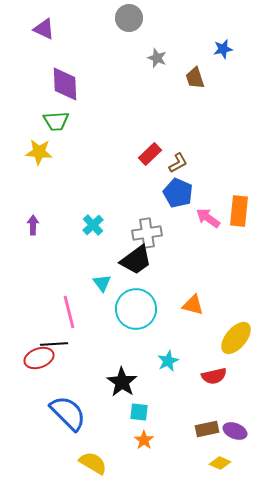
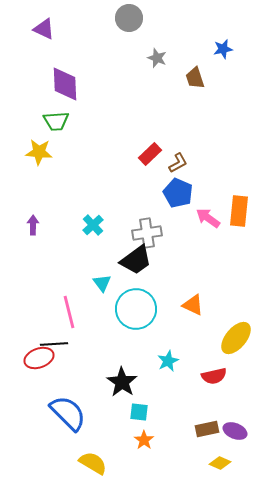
orange triangle: rotated 10 degrees clockwise
